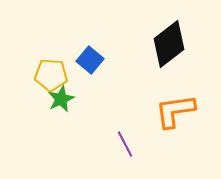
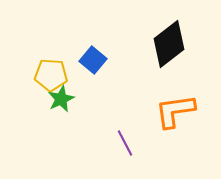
blue square: moved 3 px right
purple line: moved 1 px up
